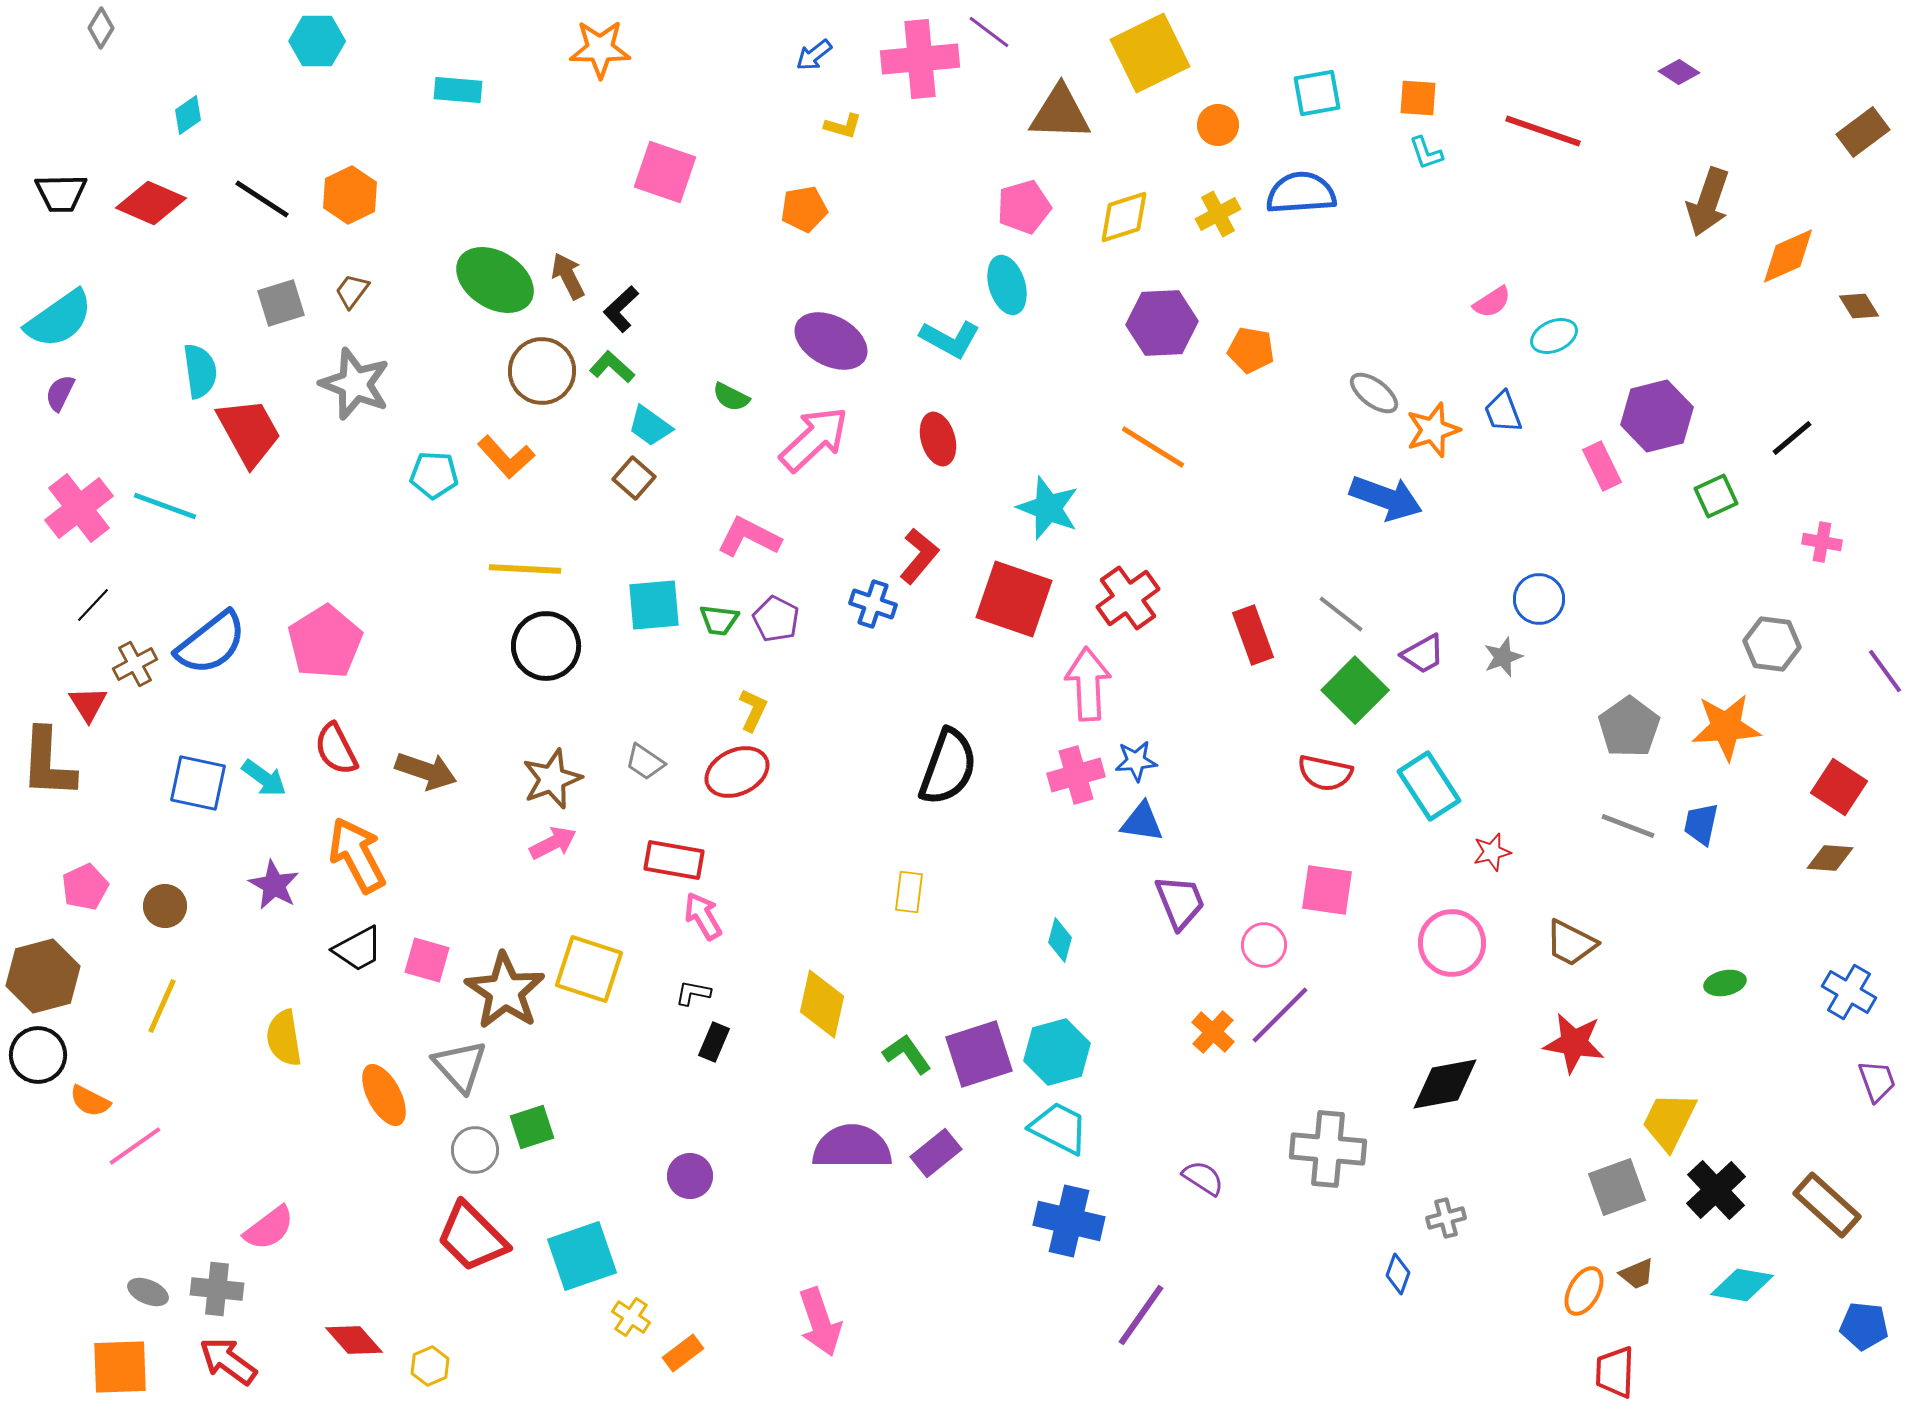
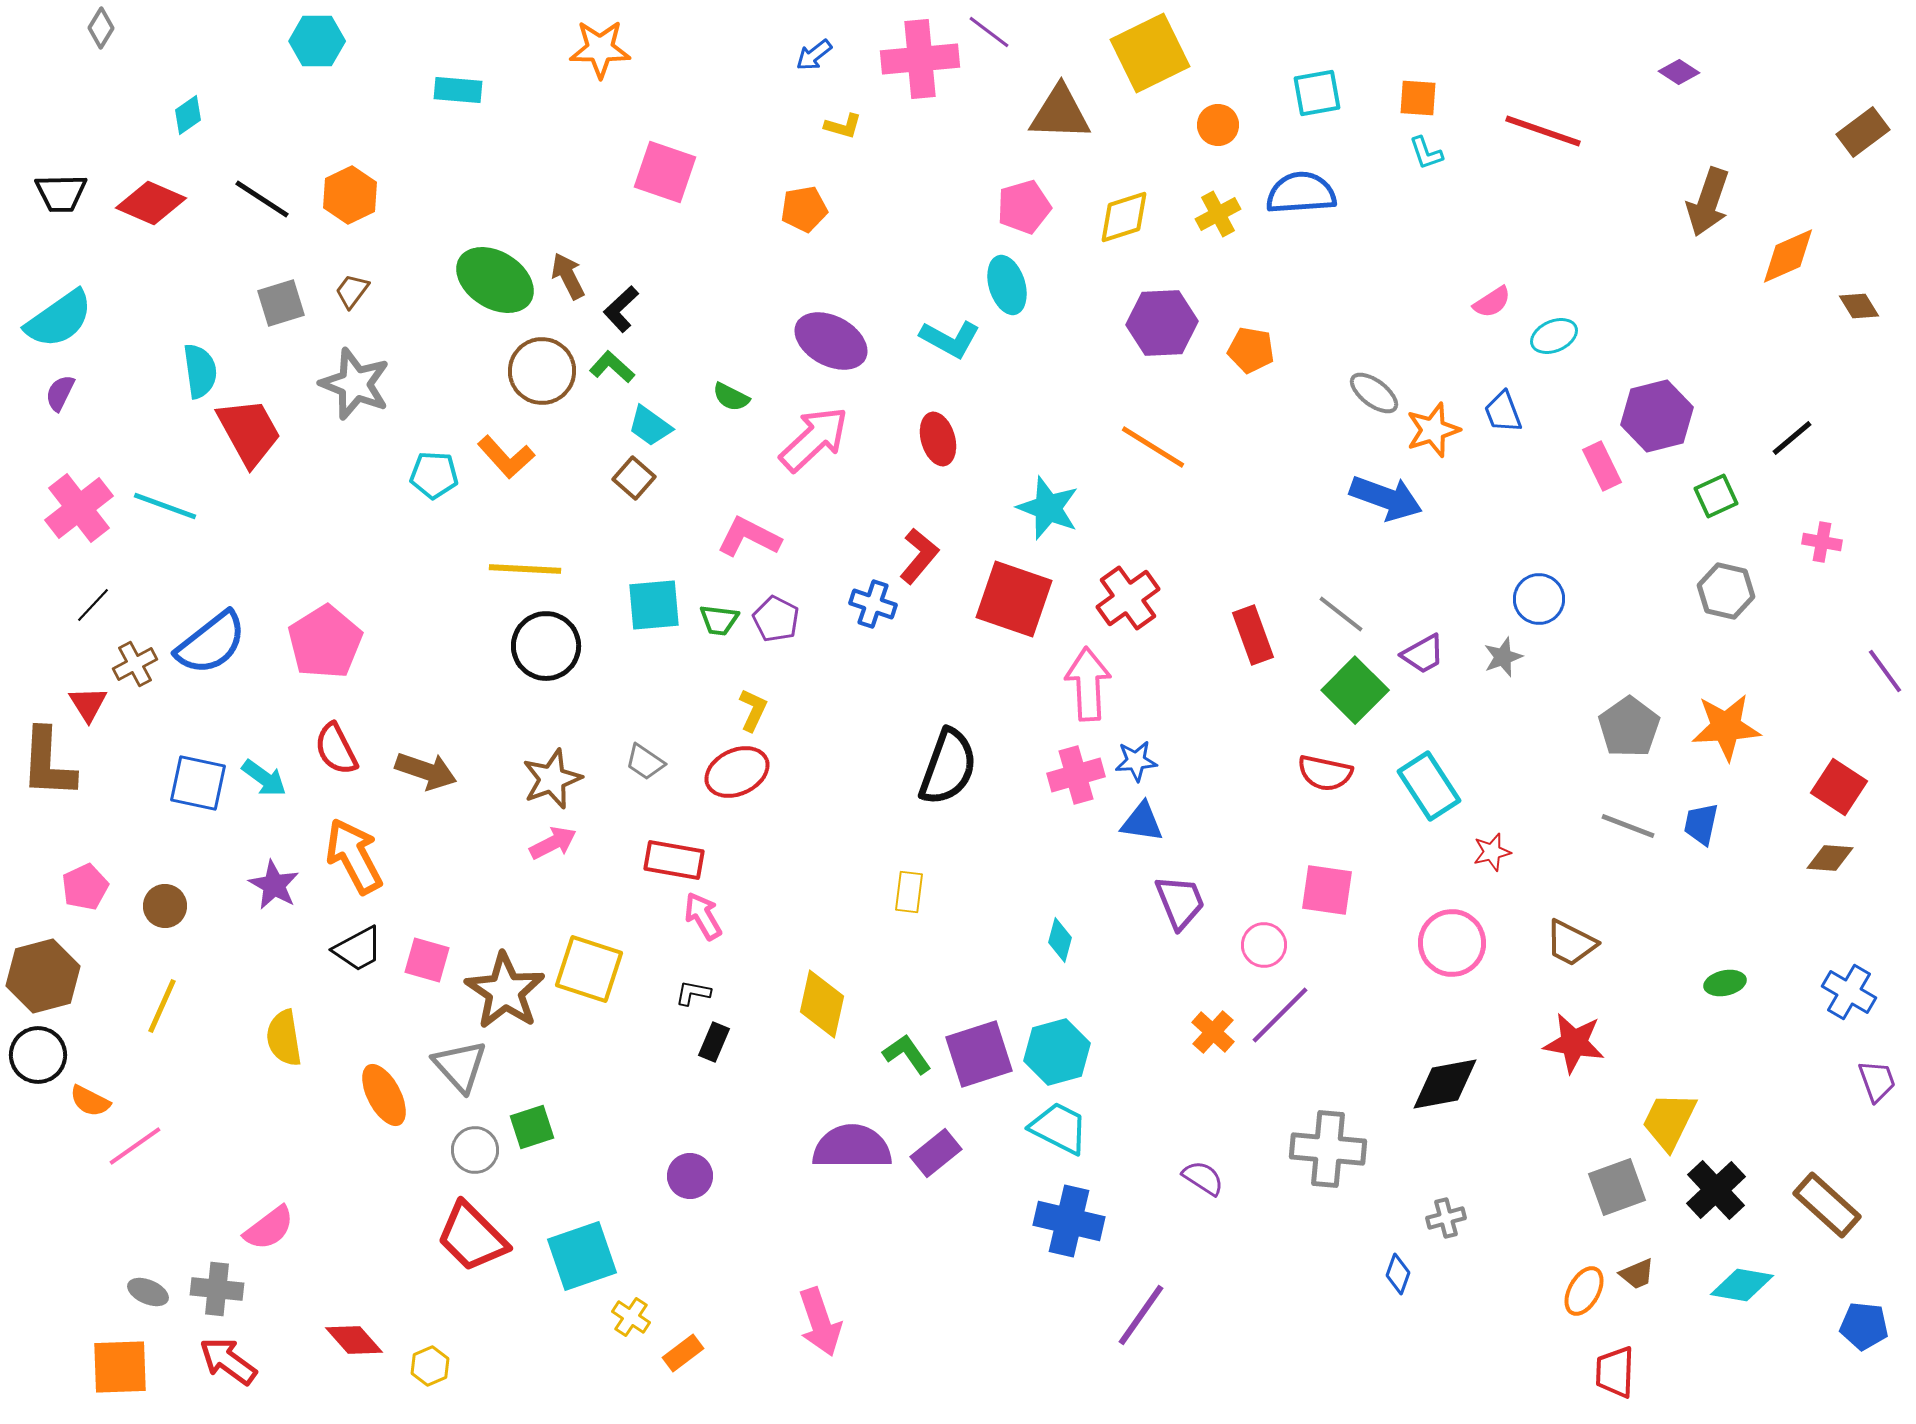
gray hexagon at (1772, 644): moved 46 px left, 53 px up; rotated 6 degrees clockwise
orange arrow at (357, 855): moved 3 px left, 1 px down
